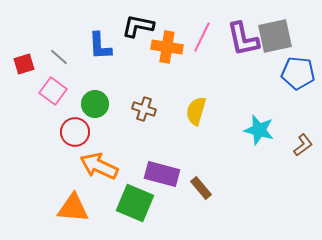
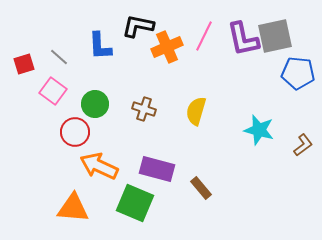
pink line: moved 2 px right, 1 px up
orange cross: rotated 32 degrees counterclockwise
purple rectangle: moved 5 px left, 5 px up
